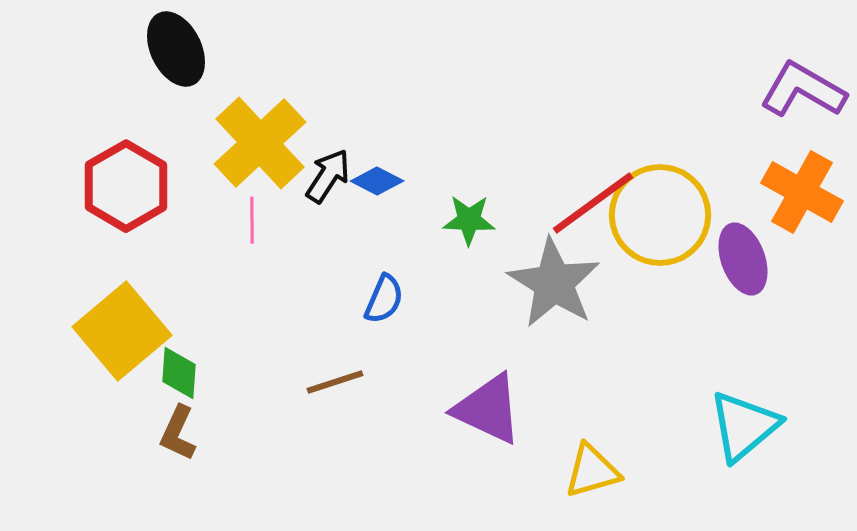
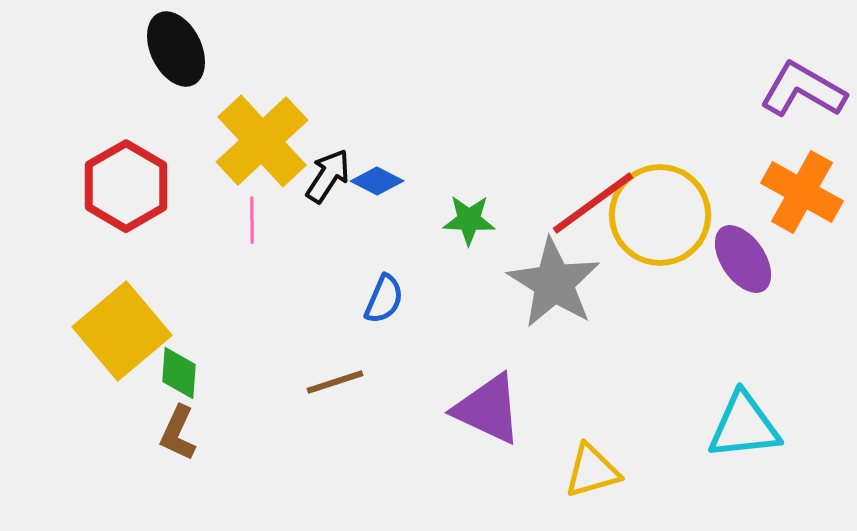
yellow cross: moved 2 px right, 2 px up
purple ellipse: rotated 14 degrees counterclockwise
cyan triangle: rotated 34 degrees clockwise
